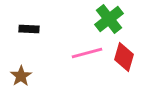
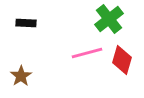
black rectangle: moved 3 px left, 6 px up
red diamond: moved 2 px left, 3 px down
